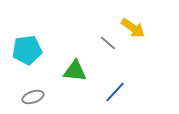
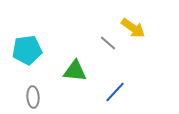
gray ellipse: rotated 75 degrees counterclockwise
